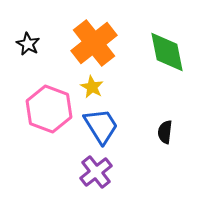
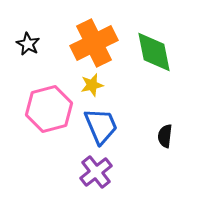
orange cross: rotated 12 degrees clockwise
green diamond: moved 13 px left
yellow star: moved 2 px up; rotated 30 degrees clockwise
pink hexagon: rotated 24 degrees clockwise
blue trapezoid: rotated 9 degrees clockwise
black semicircle: moved 4 px down
